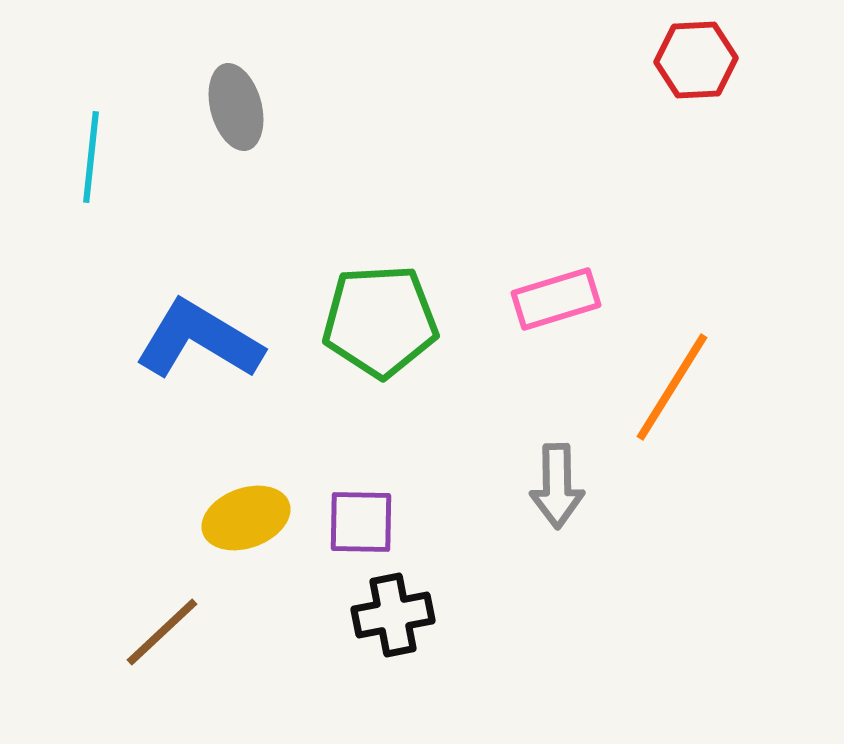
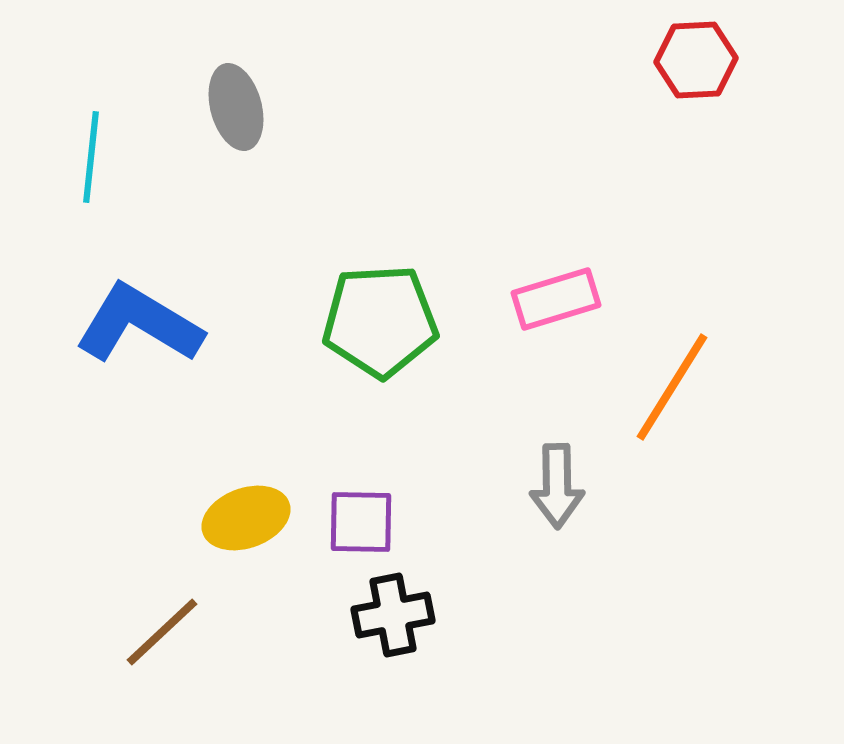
blue L-shape: moved 60 px left, 16 px up
